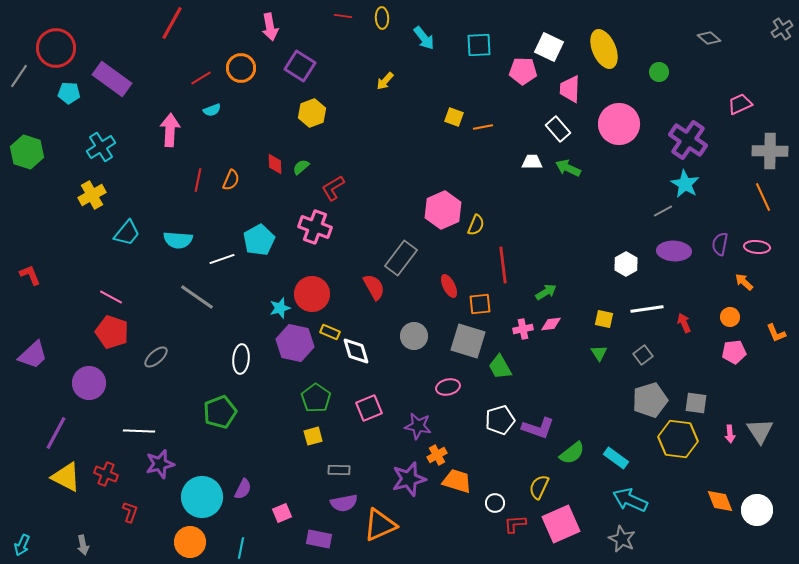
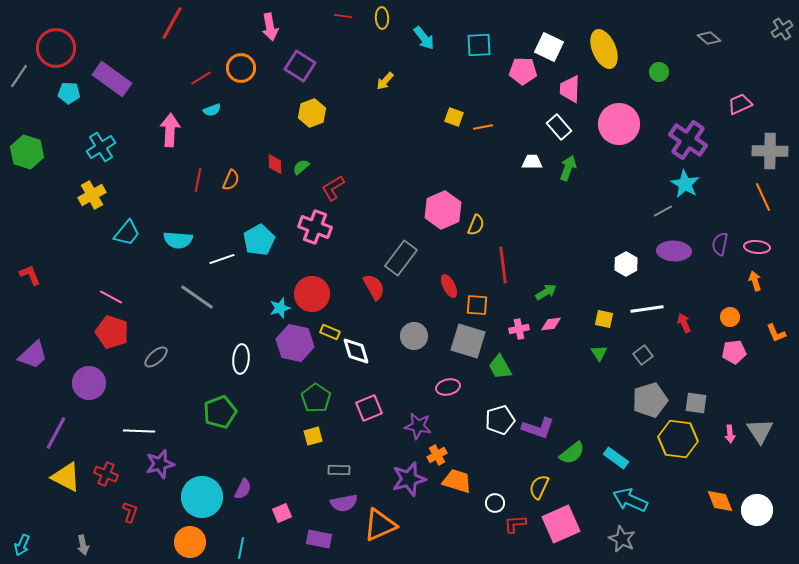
white rectangle at (558, 129): moved 1 px right, 2 px up
green arrow at (568, 168): rotated 85 degrees clockwise
orange arrow at (744, 282): moved 11 px right, 1 px up; rotated 30 degrees clockwise
orange square at (480, 304): moved 3 px left, 1 px down; rotated 10 degrees clockwise
pink cross at (523, 329): moved 4 px left
